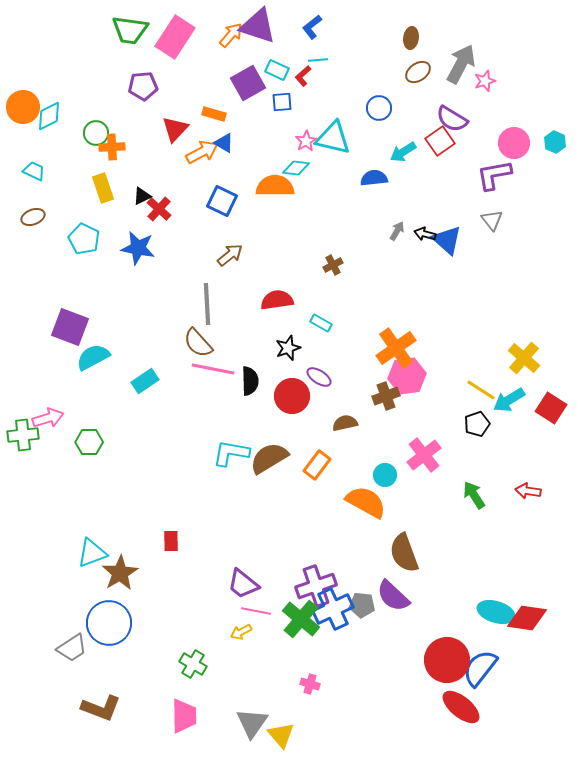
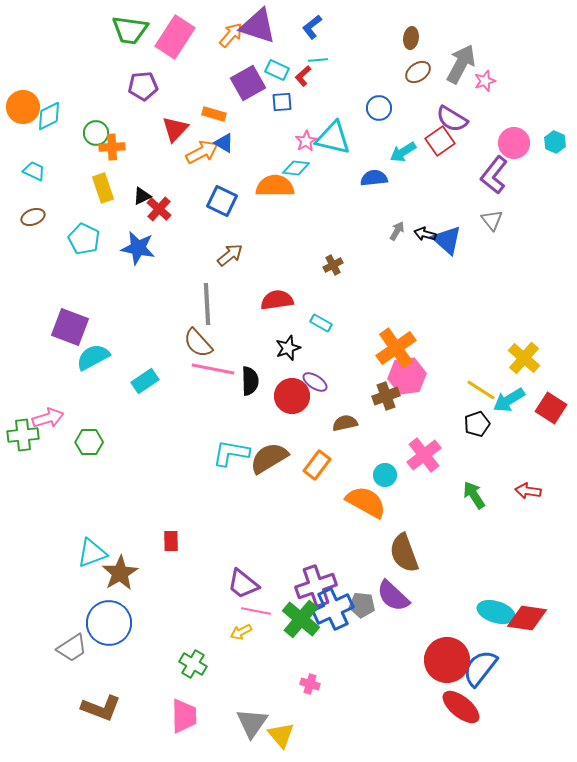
purple L-shape at (494, 175): rotated 42 degrees counterclockwise
purple ellipse at (319, 377): moved 4 px left, 5 px down
